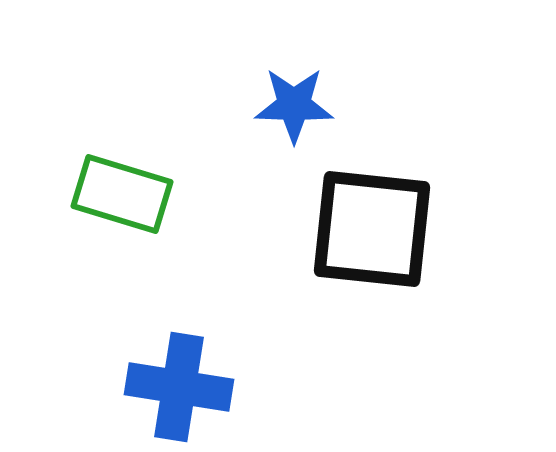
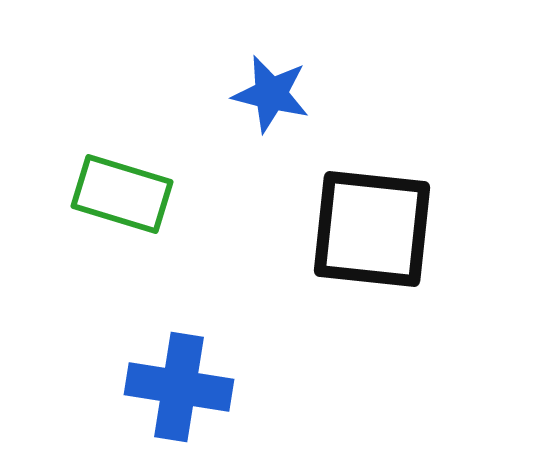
blue star: moved 23 px left, 11 px up; rotated 12 degrees clockwise
